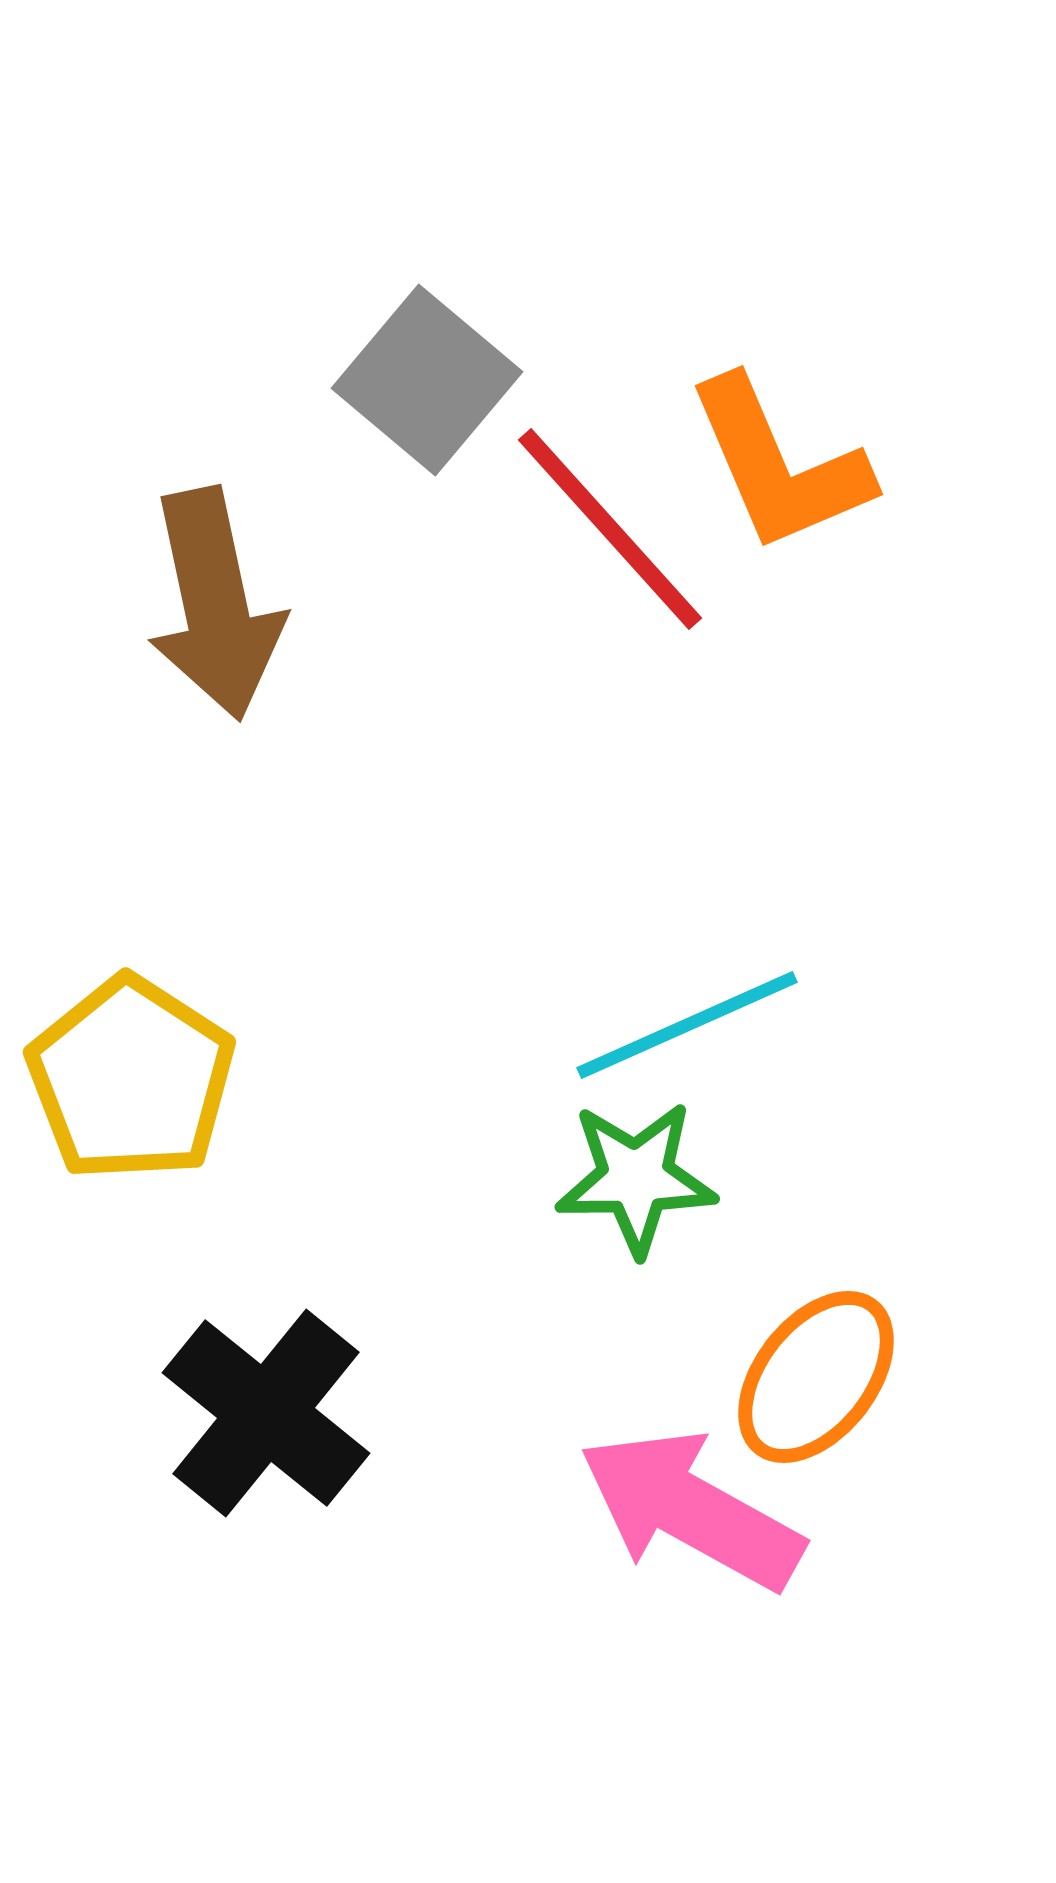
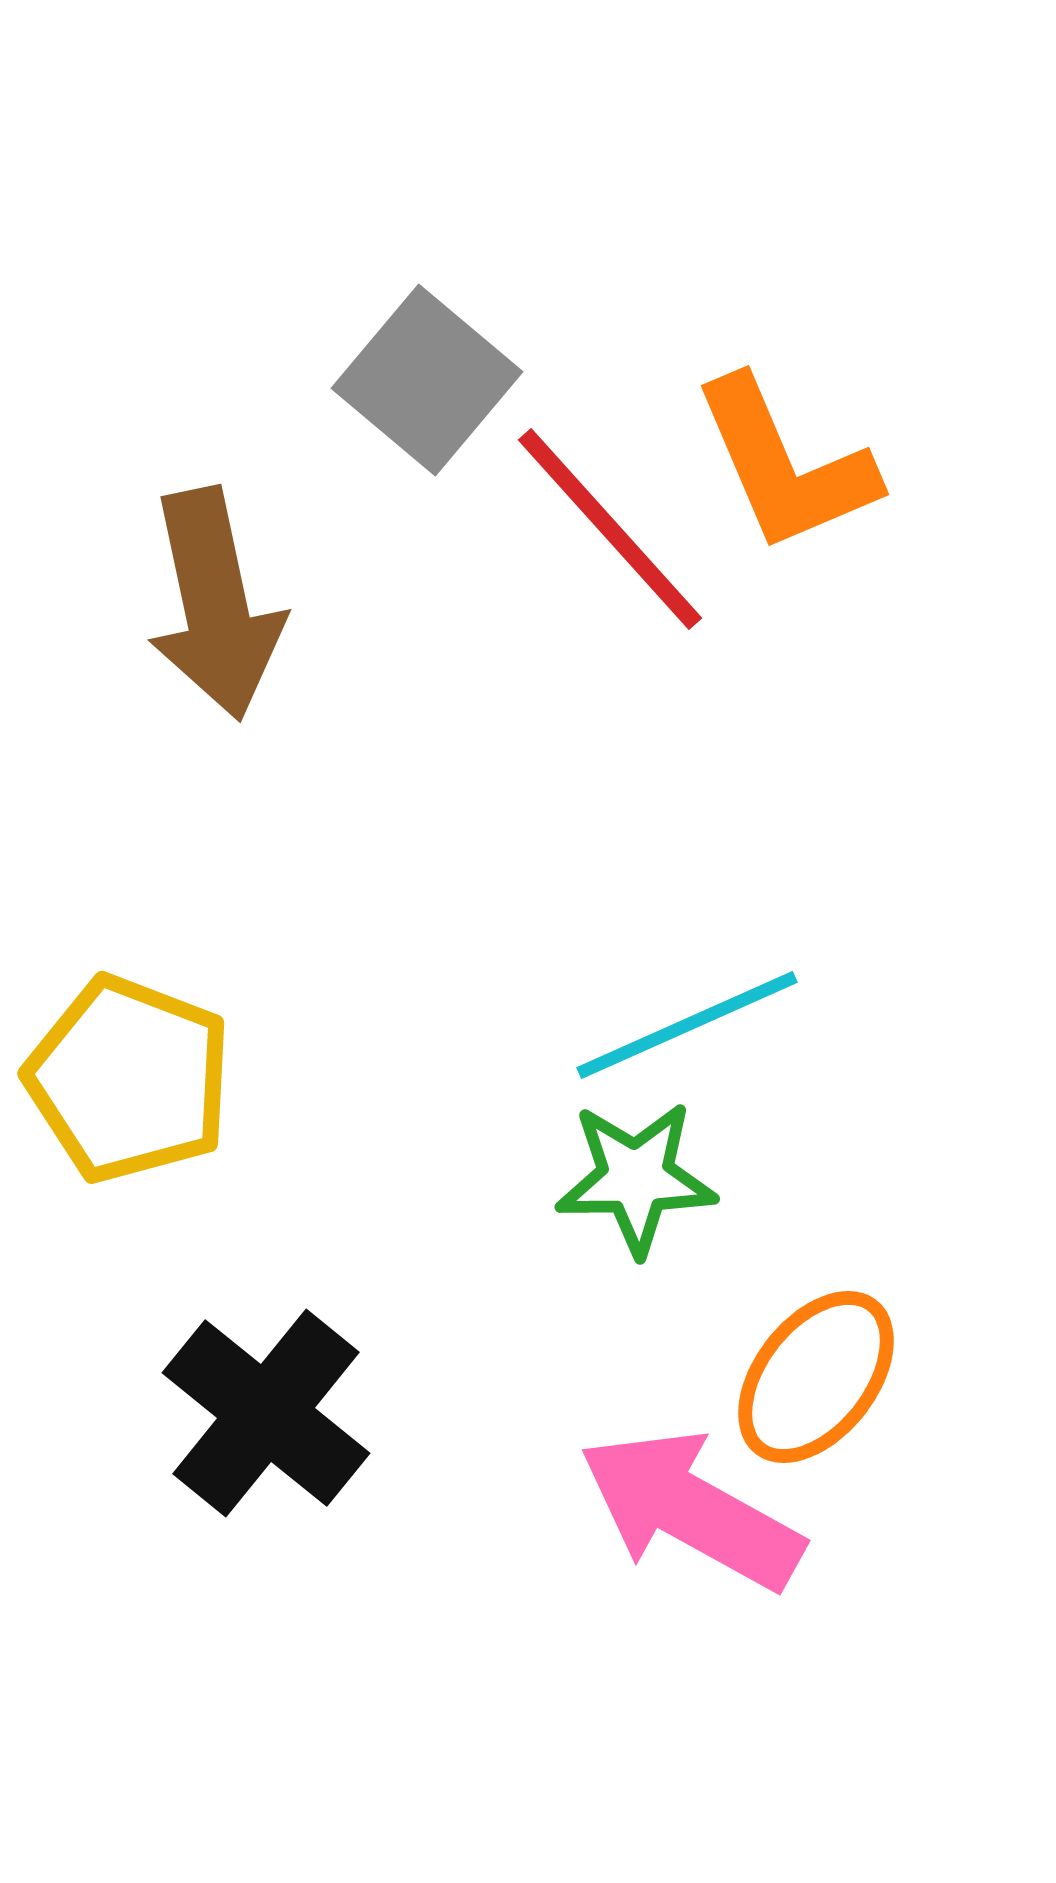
orange L-shape: moved 6 px right
yellow pentagon: moved 2 px left; rotated 12 degrees counterclockwise
